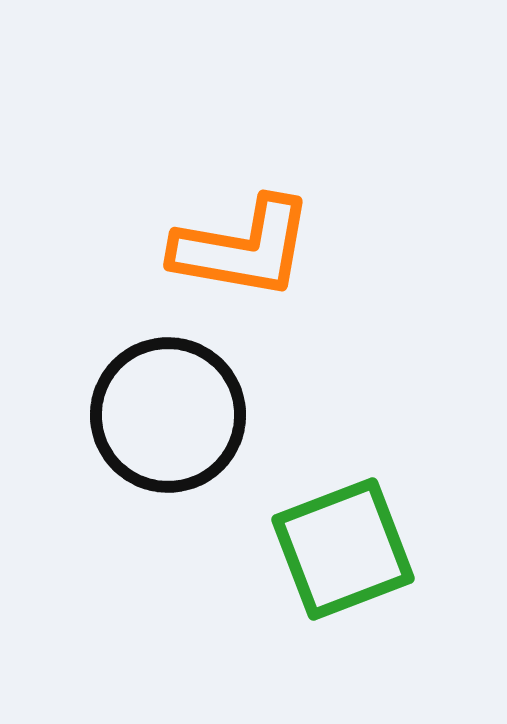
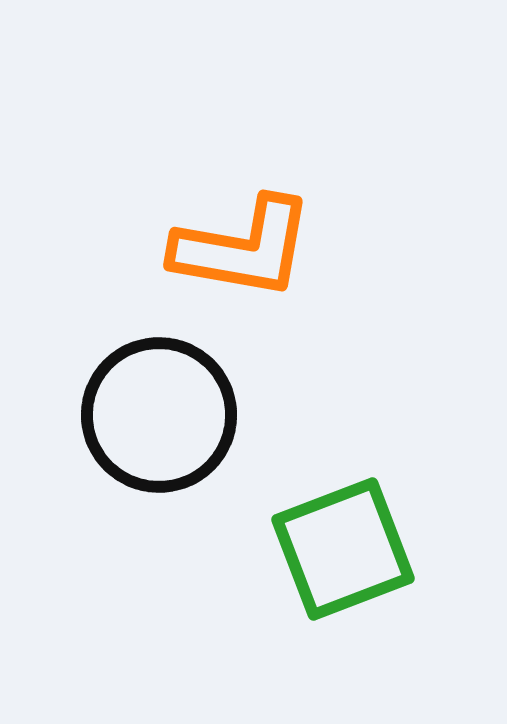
black circle: moved 9 px left
